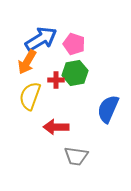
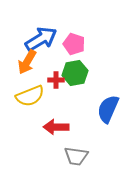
yellow semicircle: rotated 132 degrees counterclockwise
